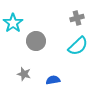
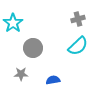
gray cross: moved 1 px right, 1 px down
gray circle: moved 3 px left, 7 px down
gray star: moved 3 px left; rotated 16 degrees counterclockwise
